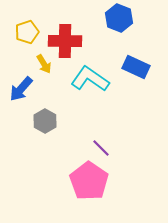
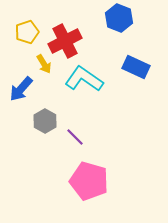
red cross: rotated 28 degrees counterclockwise
cyan L-shape: moved 6 px left
purple line: moved 26 px left, 11 px up
pink pentagon: rotated 18 degrees counterclockwise
